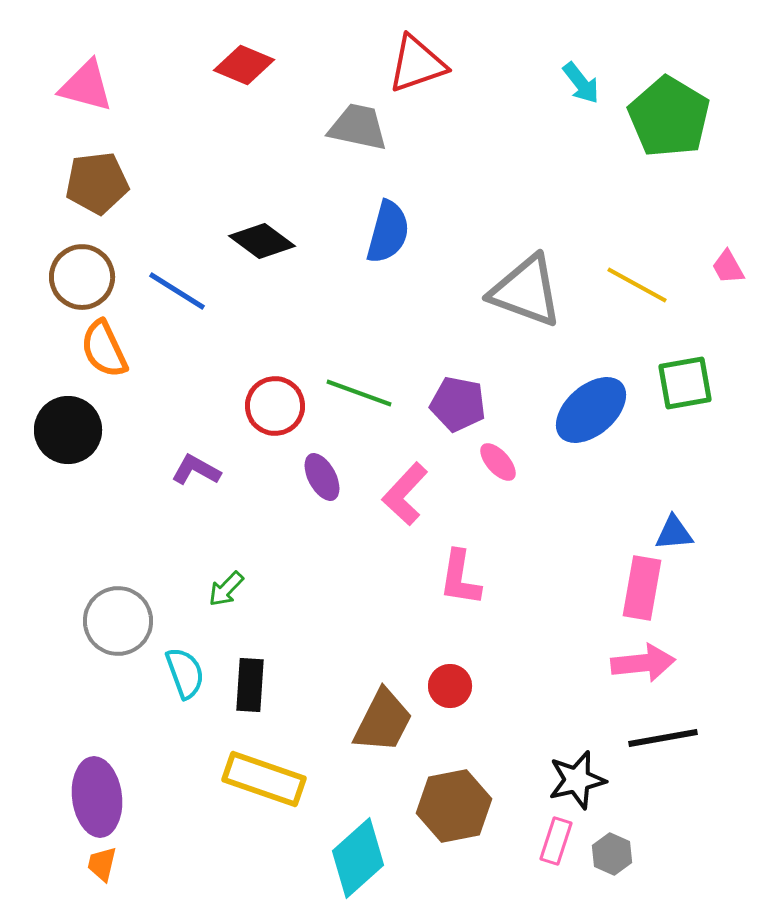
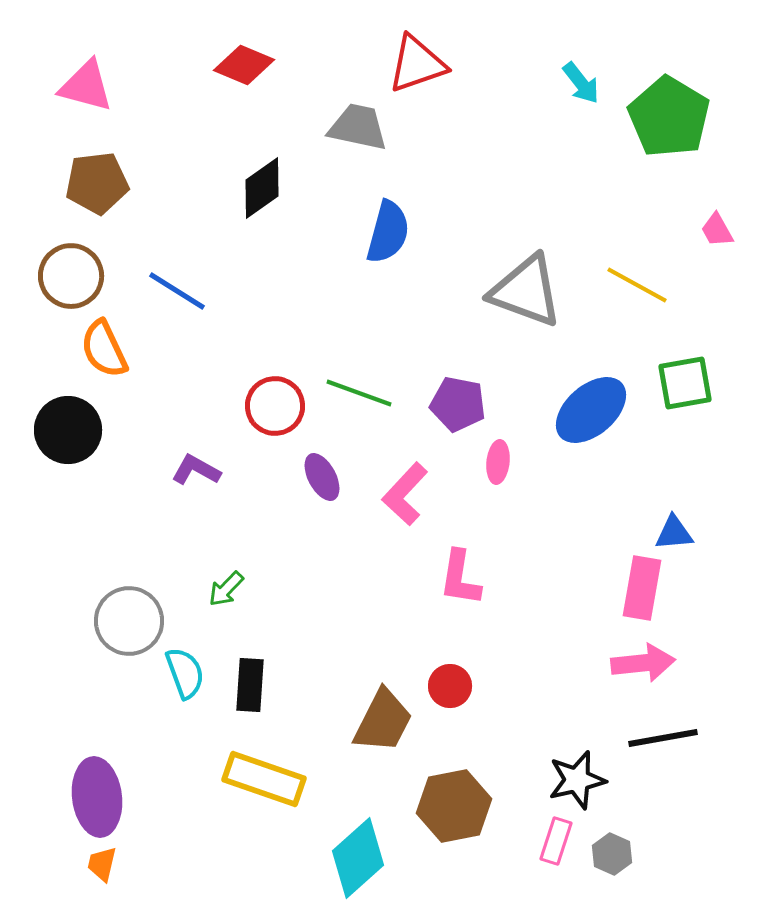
black diamond at (262, 241): moved 53 px up; rotated 72 degrees counterclockwise
pink trapezoid at (728, 267): moved 11 px left, 37 px up
brown circle at (82, 277): moved 11 px left, 1 px up
pink ellipse at (498, 462): rotated 48 degrees clockwise
gray circle at (118, 621): moved 11 px right
